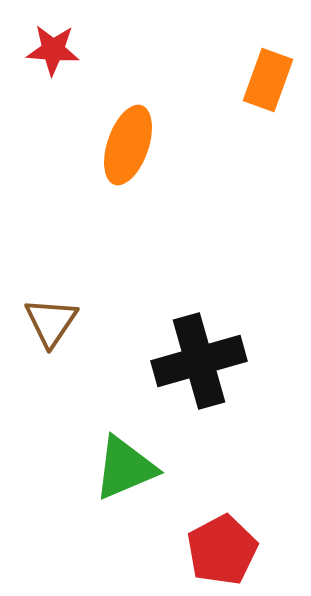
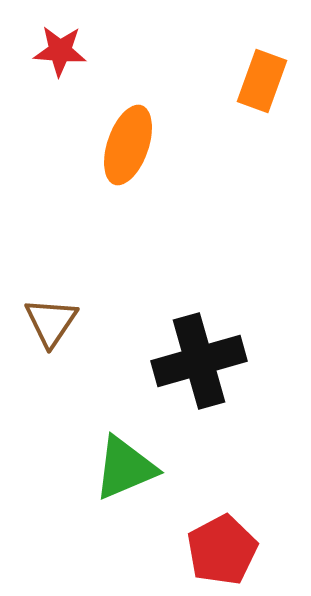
red star: moved 7 px right, 1 px down
orange rectangle: moved 6 px left, 1 px down
